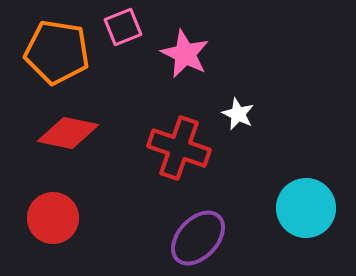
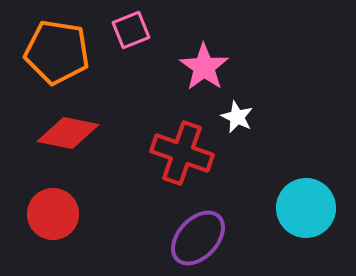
pink square: moved 8 px right, 3 px down
pink star: moved 19 px right, 13 px down; rotated 9 degrees clockwise
white star: moved 1 px left, 3 px down
red cross: moved 3 px right, 5 px down
red circle: moved 4 px up
